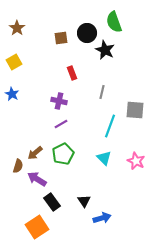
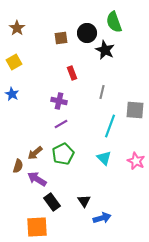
orange square: rotated 30 degrees clockwise
